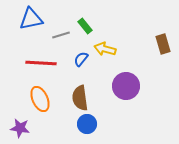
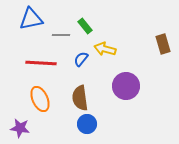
gray line: rotated 18 degrees clockwise
